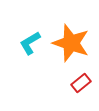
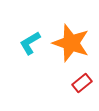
red rectangle: moved 1 px right
